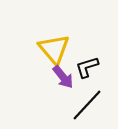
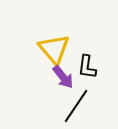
black L-shape: rotated 65 degrees counterclockwise
black line: moved 11 px left, 1 px down; rotated 9 degrees counterclockwise
